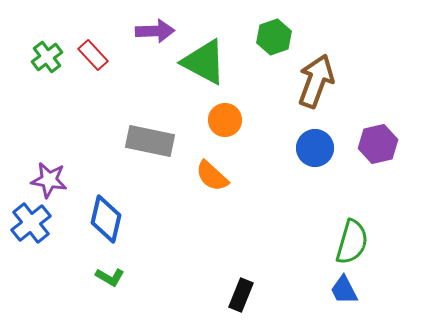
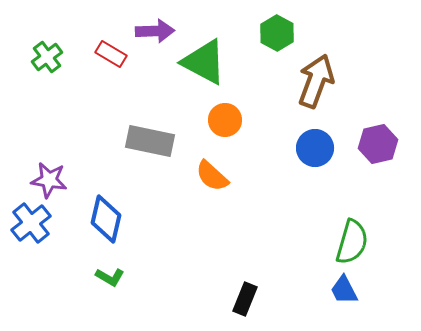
green hexagon: moved 3 px right, 4 px up; rotated 12 degrees counterclockwise
red rectangle: moved 18 px right, 1 px up; rotated 16 degrees counterclockwise
black rectangle: moved 4 px right, 4 px down
